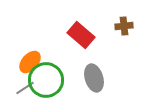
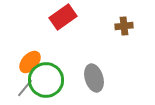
red rectangle: moved 18 px left, 18 px up; rotated 76 degrees counterclockwise
gray line: rotated 18 degrees counterclockwise
